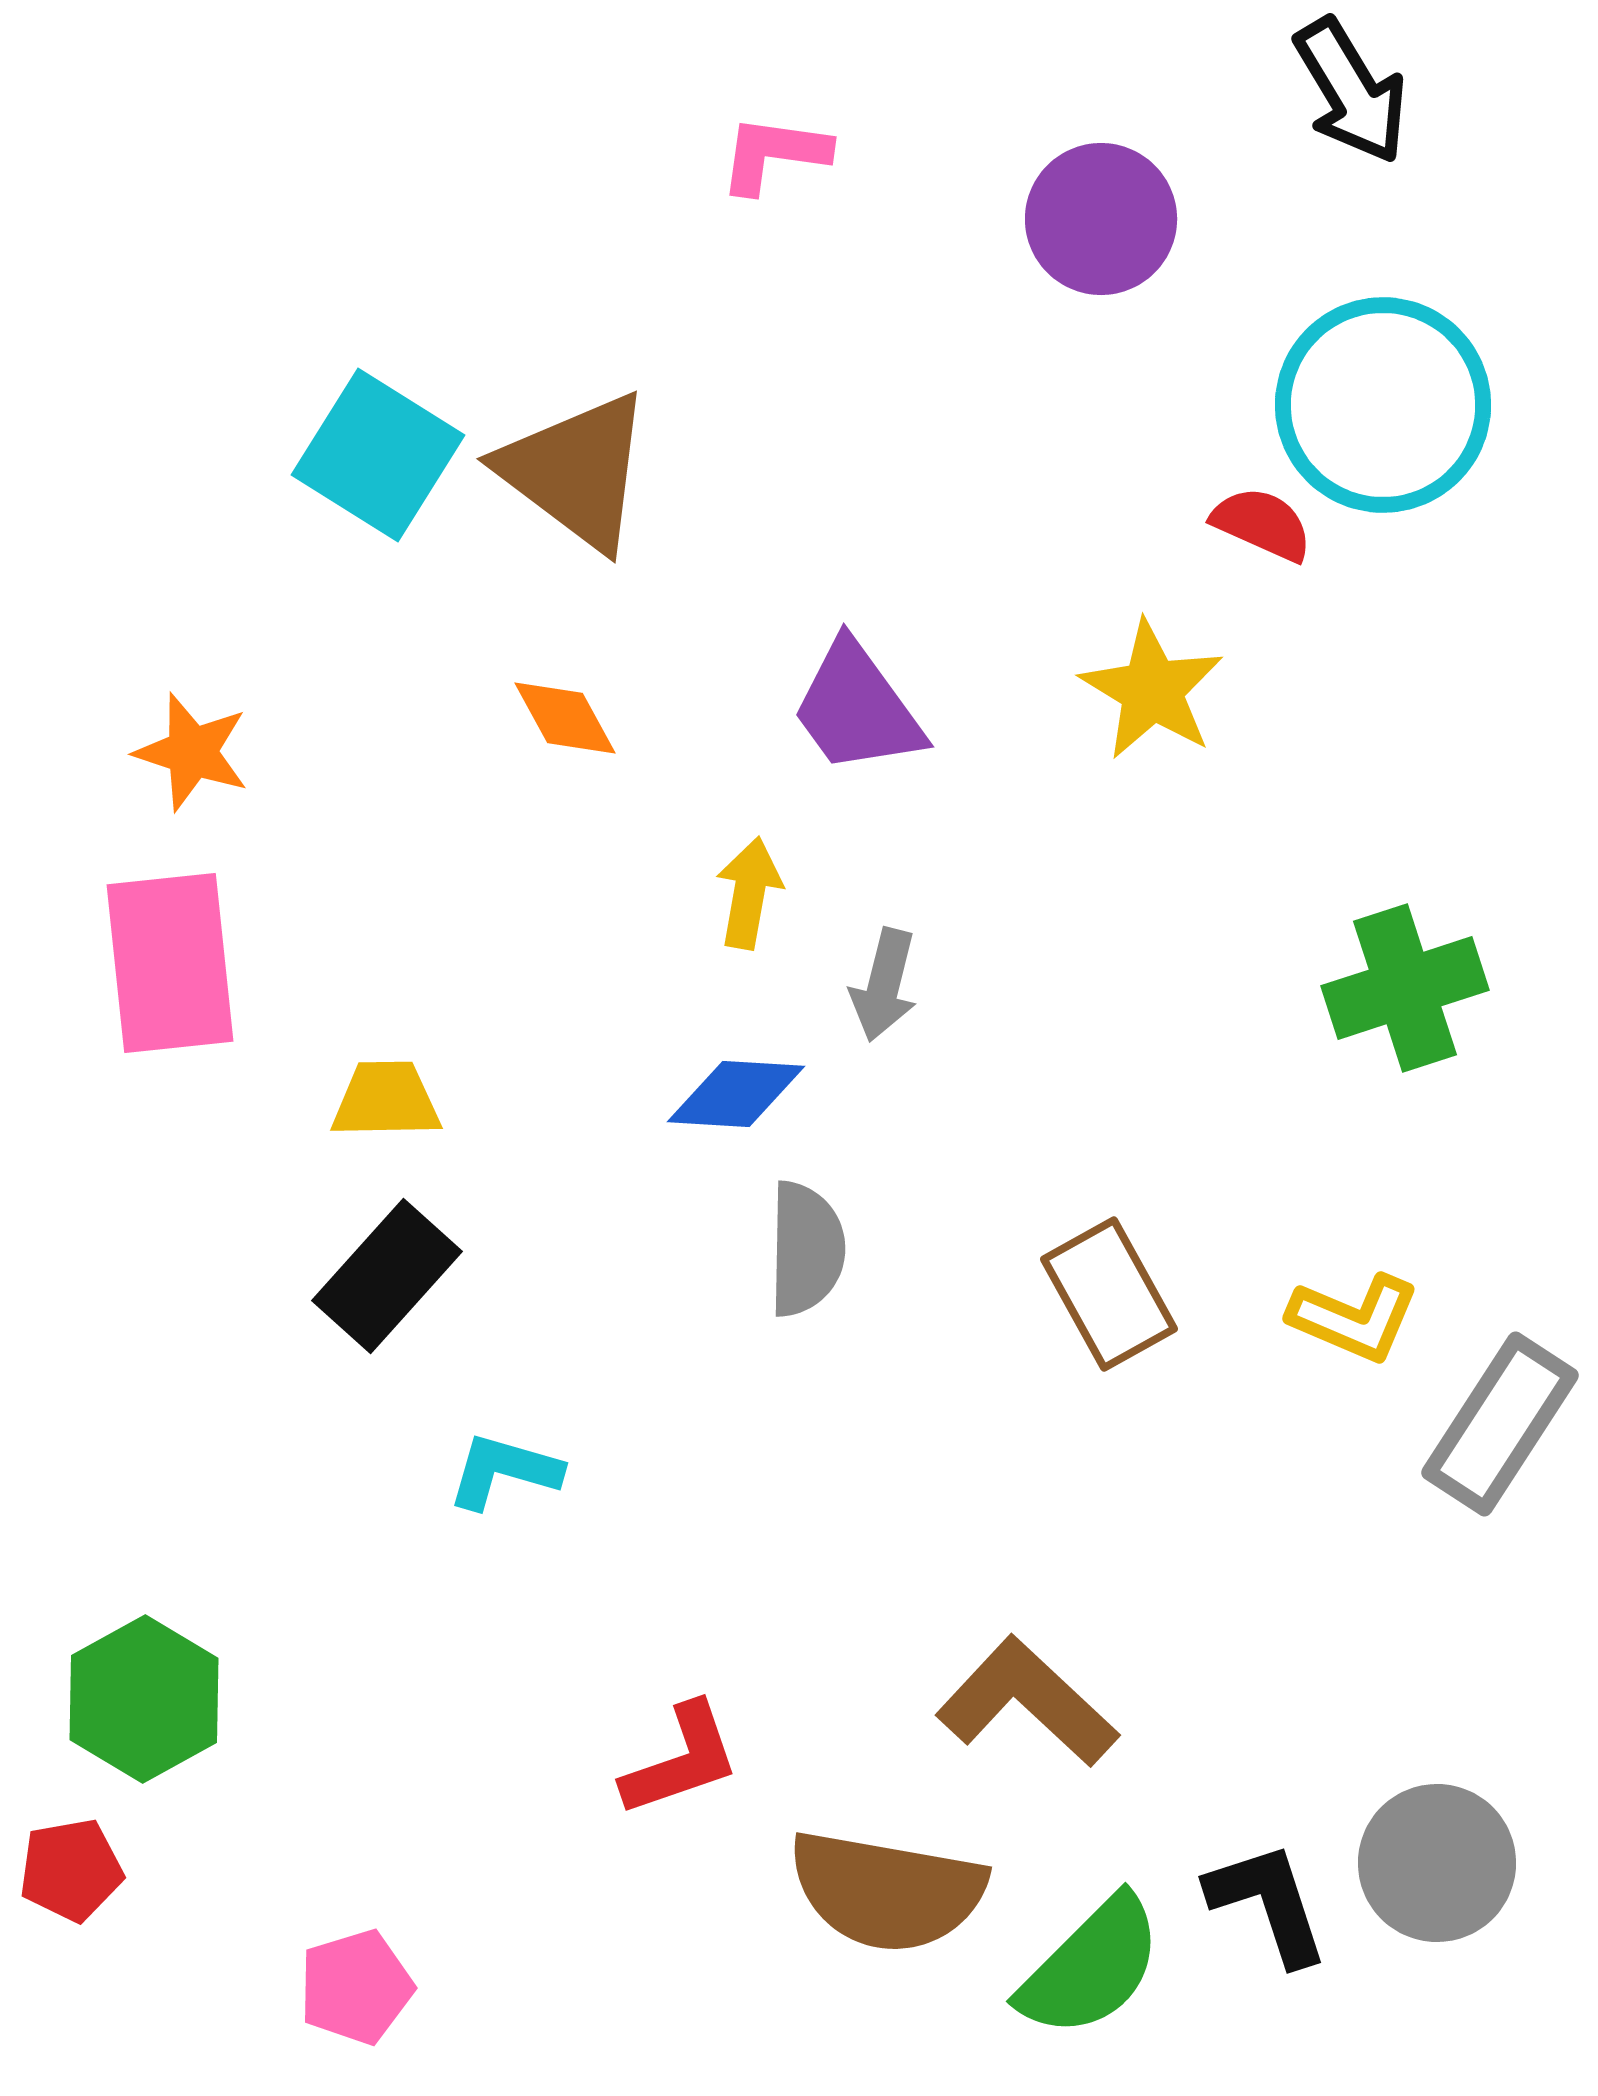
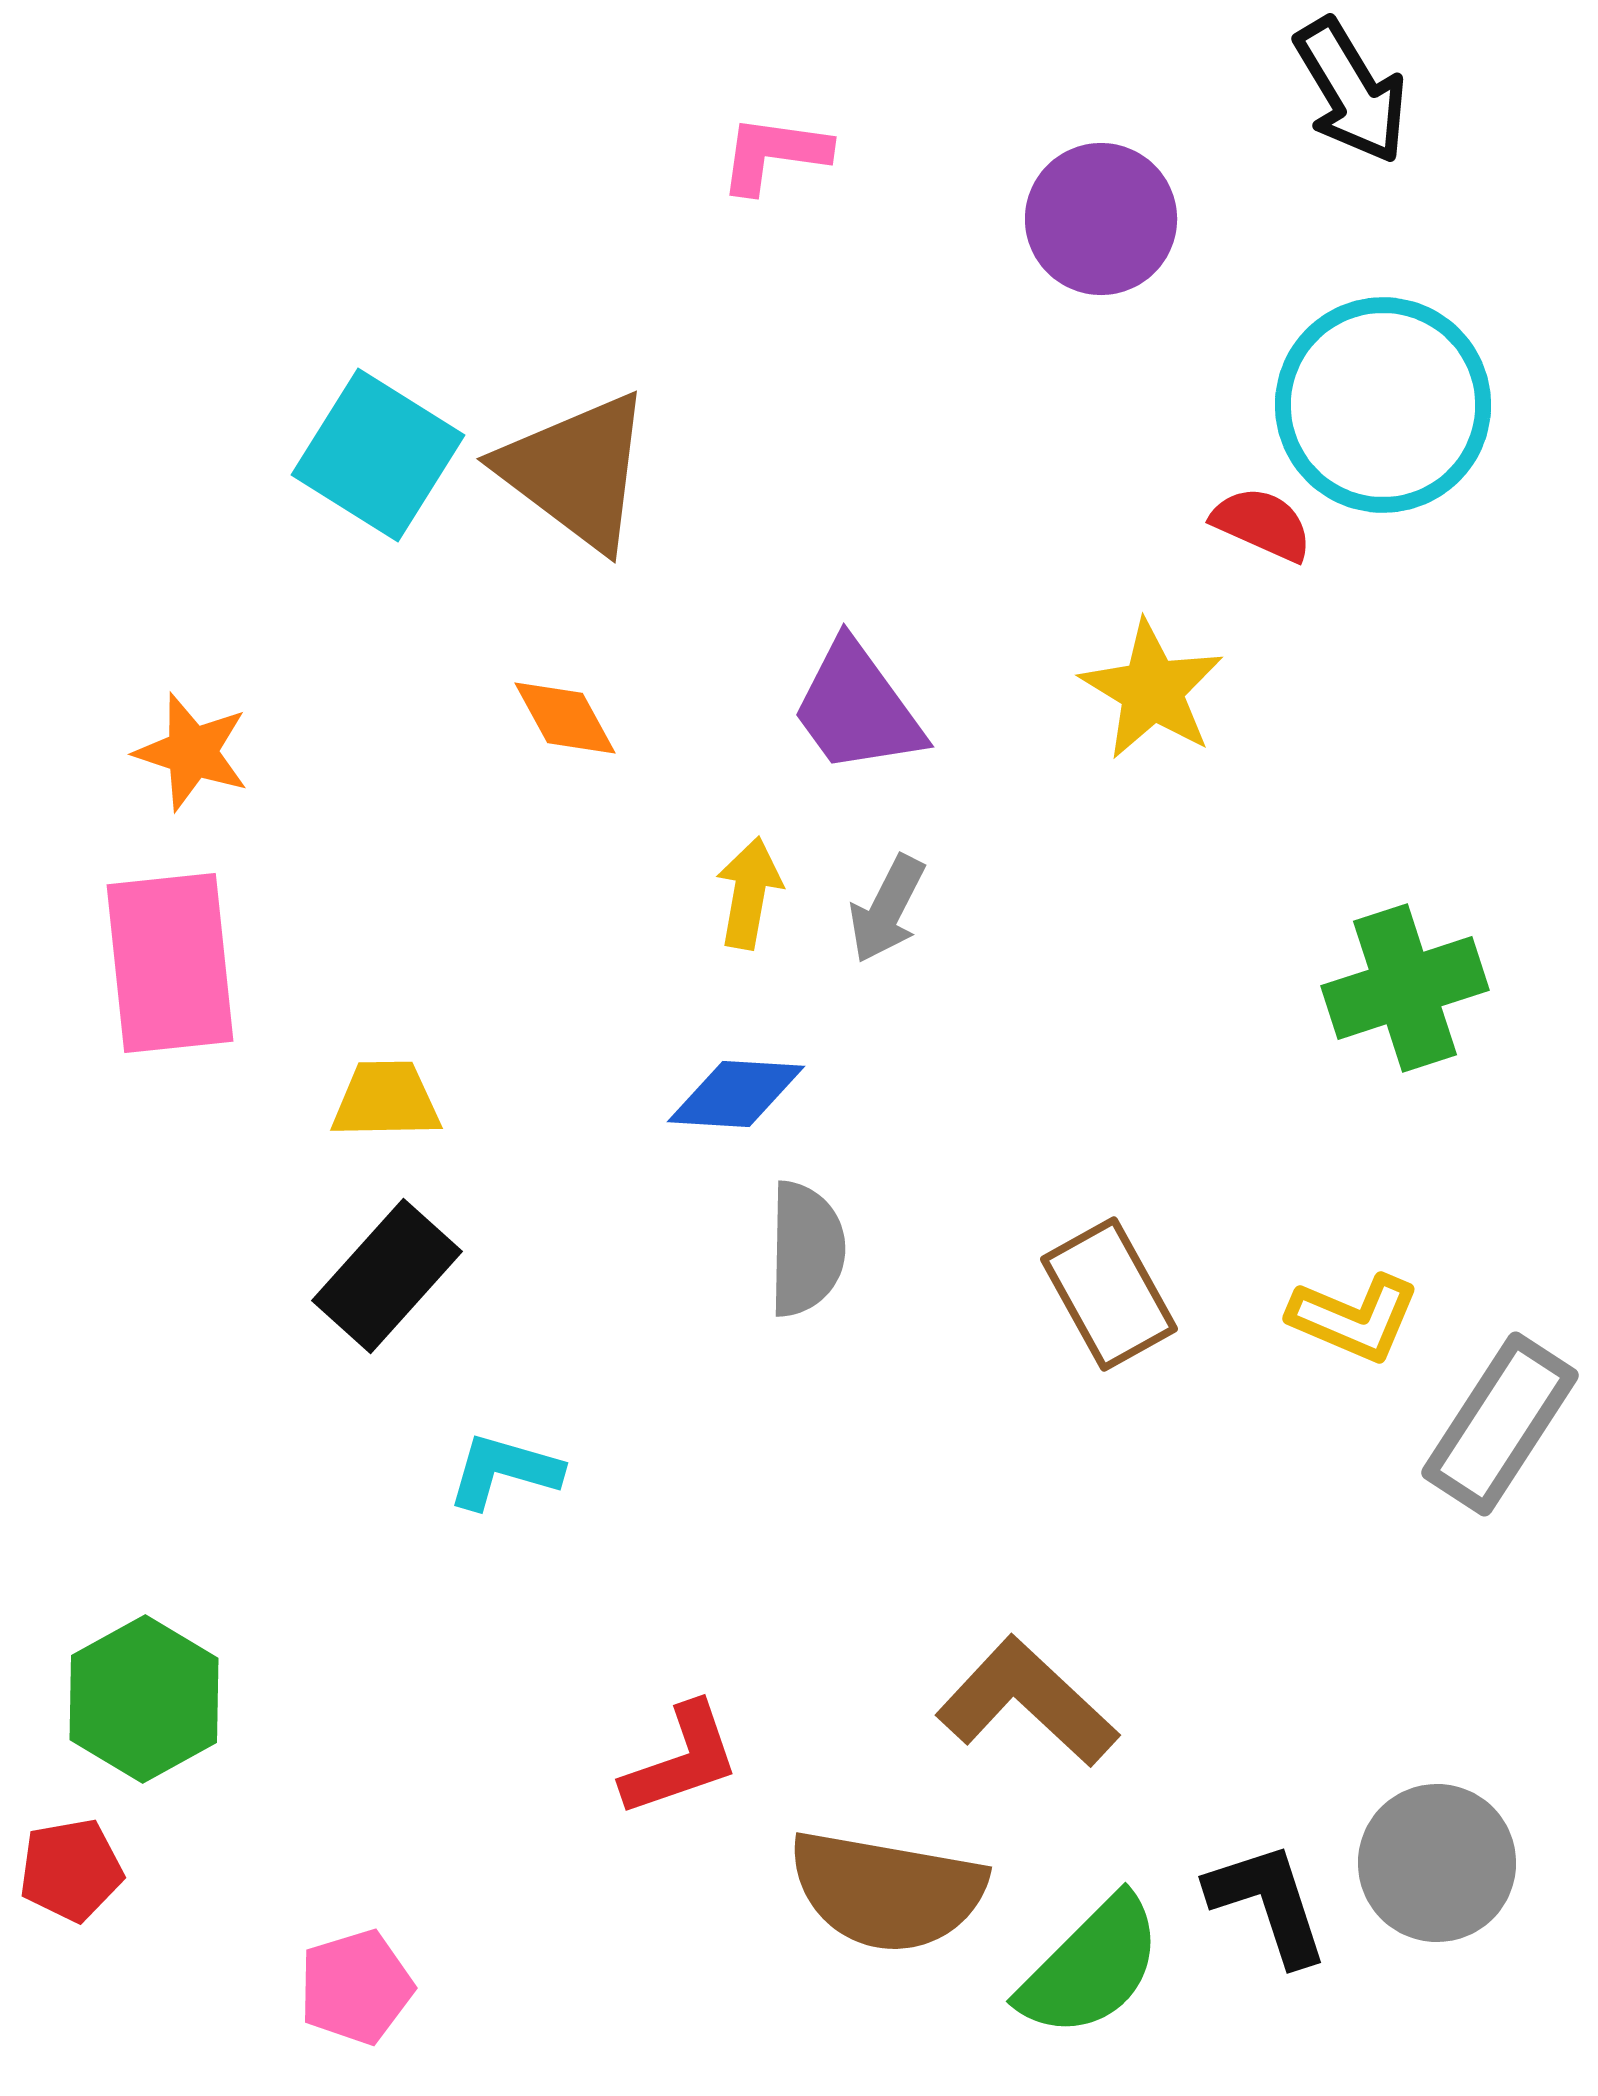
gray arrow: moved 3 px right, 76 px up; rotated 13 degrees clockwise
